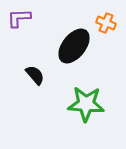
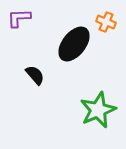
orange cross: moved 1 px up
black ellipse: moved 2 px up
green star: moved 12 px right, 6 px down; rotated 27 degrees counterclockwise
